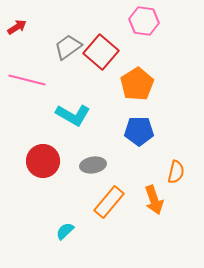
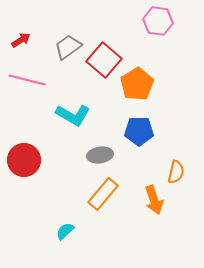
pink hexagon: moved 14 px right
red arrow: moved 4 px right, 13 px down
red square: moved 3 px right, 8 px down
red circle: moved 19 px left, 1 px up
gray ellipse: moved 7 px right, 10 px up
orange rectangle: moved 6 px left, 8 px up
